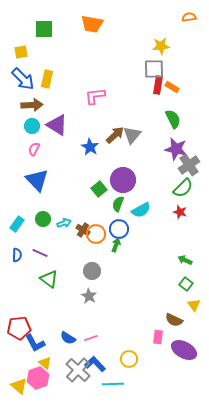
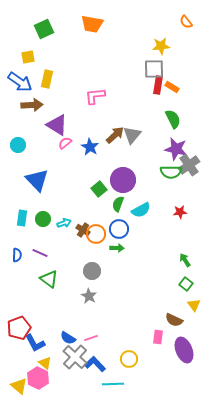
orange semicircle at (189, 17): moved 3 px left, 5 px down; rotated 120 degrees counterclockwise
green square at (44, 29): rotated 24 degrees counterclockwise
yellow square at (21, 52): moved 7 px right, 5 px down
blue arrow at (23, 79): moved 3 px left, 3 px down; rotated 10 degrees counterclockwise
cyan circle at (32, 126): moved 14 px left, 19 px down
pink semicircle at (34, 149): moved 31 px right, 6 px up; rotated 24 degrees clockwise
green semicircle at (183, 188): moved 12 px left, 16 px up; rotated 45 degrees clockwise
red star at (180, 212): rotated 24 degrees counterclockwise
cyan rectangle at (17, 224): moved 5 px right, 6 px up; rotated 28 degrees counterclockwise
green arrow at (116, 245): moved 1 px right, 3 px down; rotated 72 degrees clockwise
green arrow at (185, 260): rotated 32 degrees clockwise
red pentagon at (19, 328): rotated 15 degrees counterclockwise
purple ellipse at (184, 350): rotated 40 degrees clockwise
gray cross at (78, 370): moved 3 px left, 13 px up
pink hexagon at (38, 378): rotated 15 degrees counterclockwise
